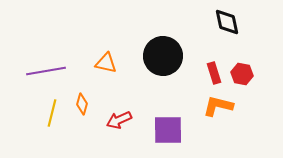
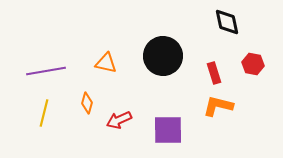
red hexagon: moved 11 px right, 10 px up
orange diamond: moved 5 px right, 1 px up
yellow line: moved 8 px left
